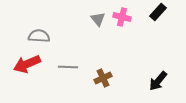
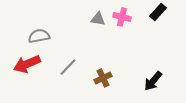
gray triangle: rotated 42 degrees counterclockwise
gray semicircle: rotated 15 degrees counterclockwise
gray line: rotated 48 degrees counterclockwise
black arrow: moved 5 px left
